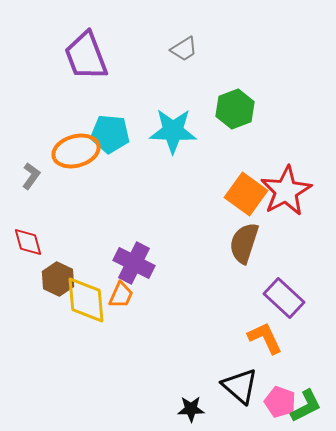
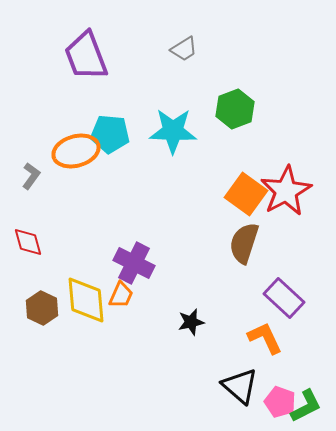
brown hexagon: moved 16 px left, 29 px down
black star: moved 87 px up; rotated 12 degrees counterclockwise
